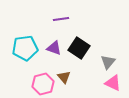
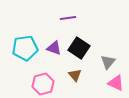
purple line: moved 7 px right, 1 px up
brown triangle: moved 11 px right, 2 px up
pink triangle: moved 3 px right
